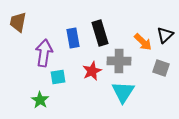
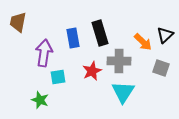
green star: rotated 12 degrees counterclockwise
